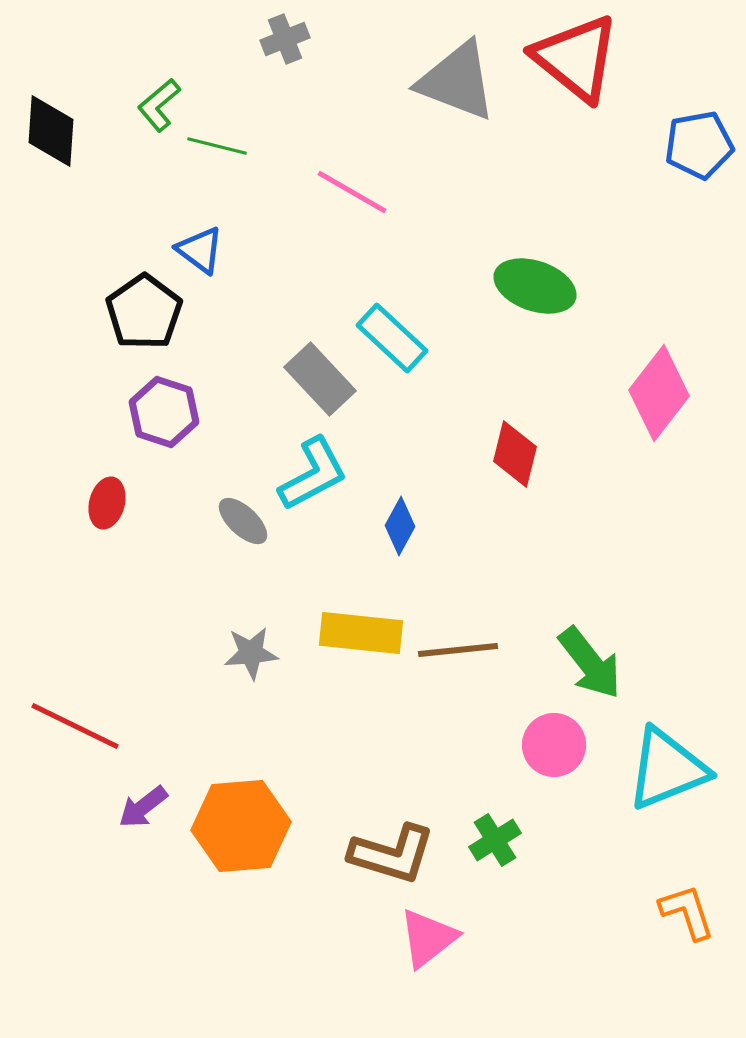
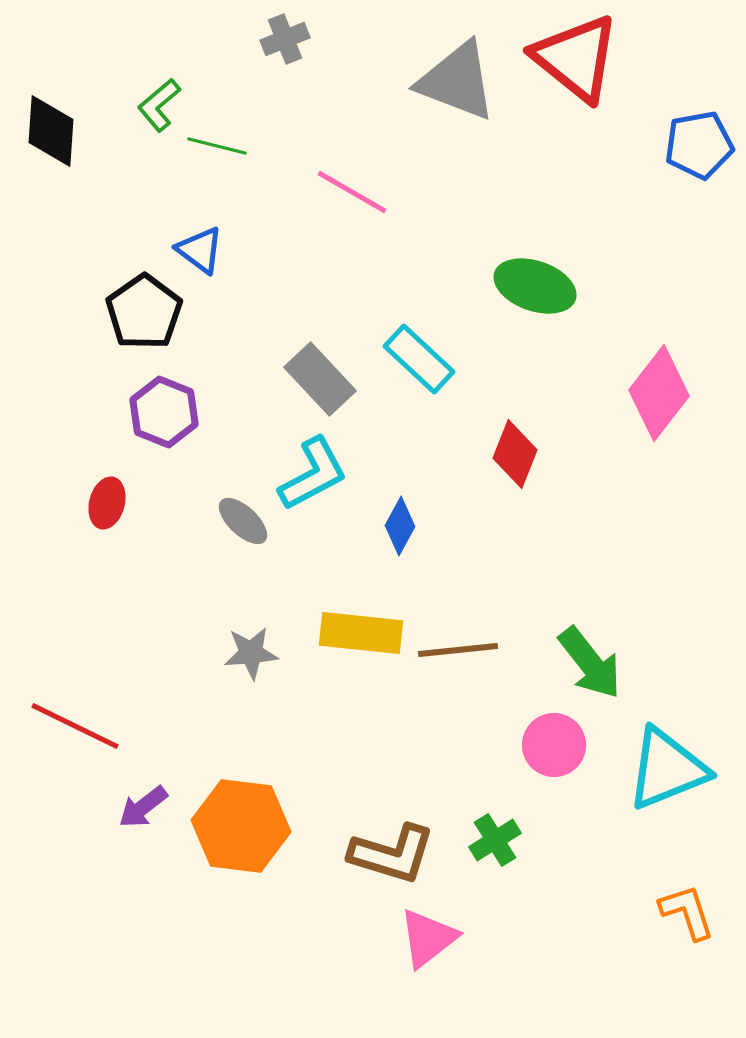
cyan rectangle: moved 27 px right, 21 px down
purple hexagon: rotated 4 degrees clockwise
red diamond: rotated 8 degrees clockwise
orange hexagon: rotated 12 degrees clockwise
